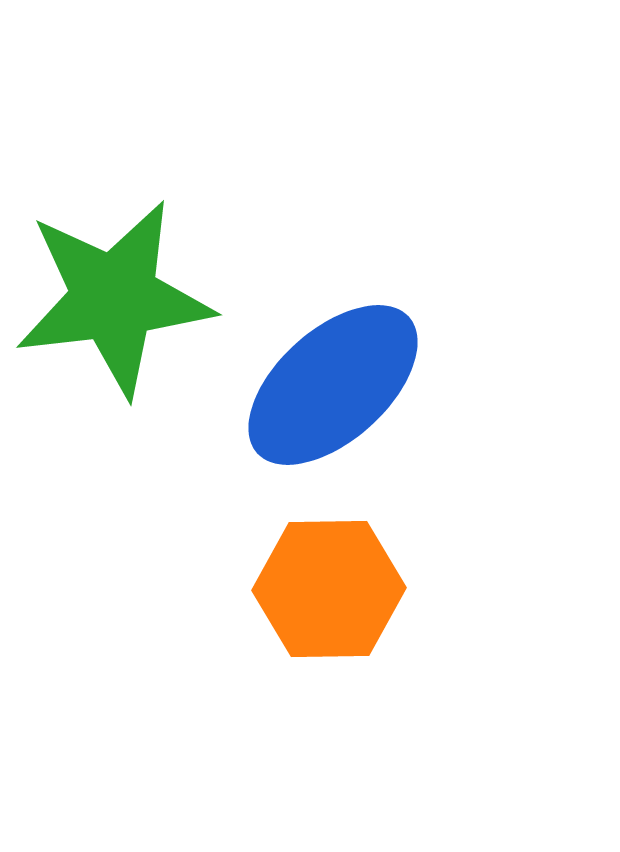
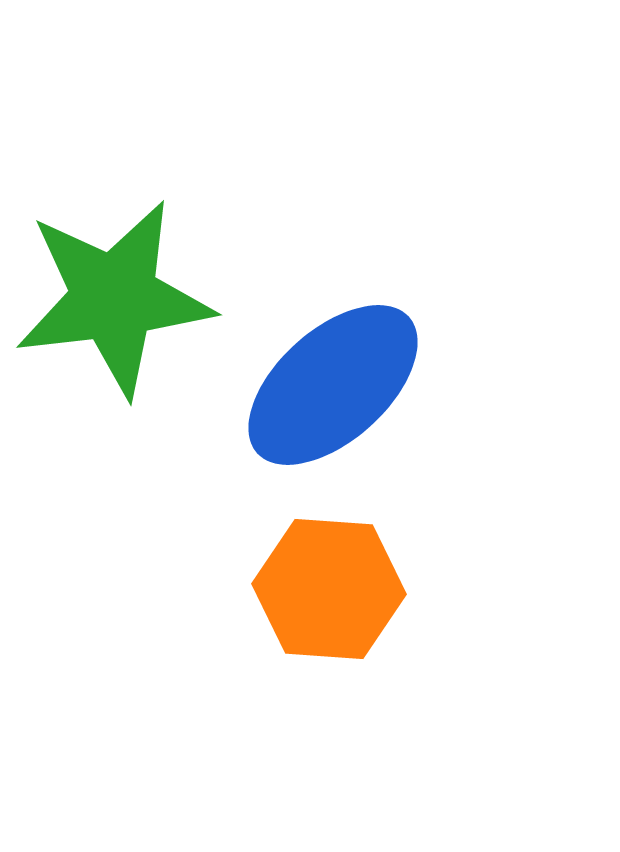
orange hexagon: rotated 5 degrees clockwise
